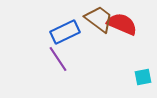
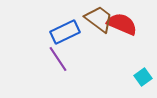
cyan square: rotated 24 degrees counterclockwise
